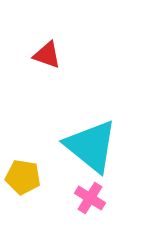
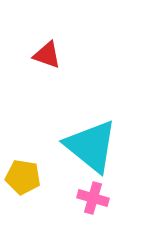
pink cross: moved 3 px right; rotated 16 degrees counterclockwise
